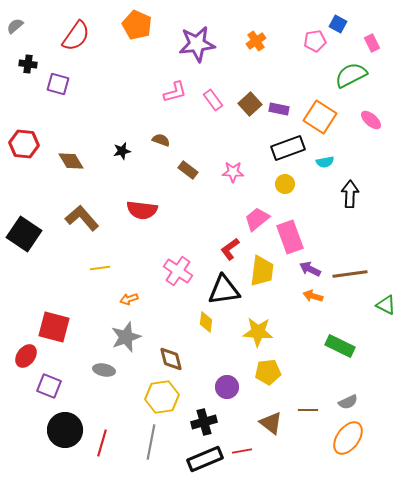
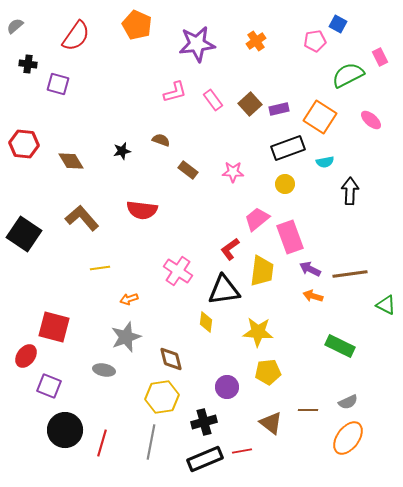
pink rectangle at (372, 43): moved 8 px right, 14 px down
green semicircle at (351, 75): moved 3 px left
purple rectangle at (279, 109): rotated 24 degrees counterclockwise
black arrow at (350, 194): moved 3 px up
